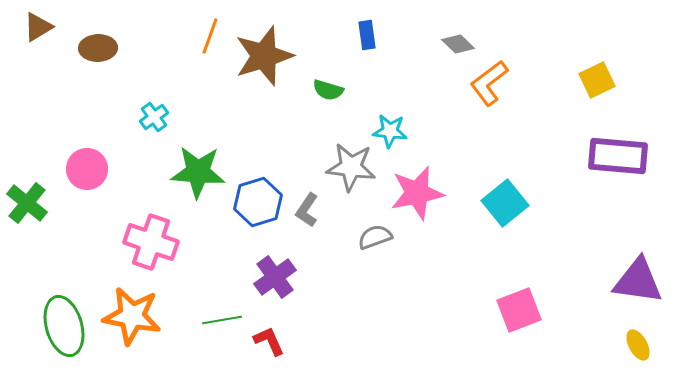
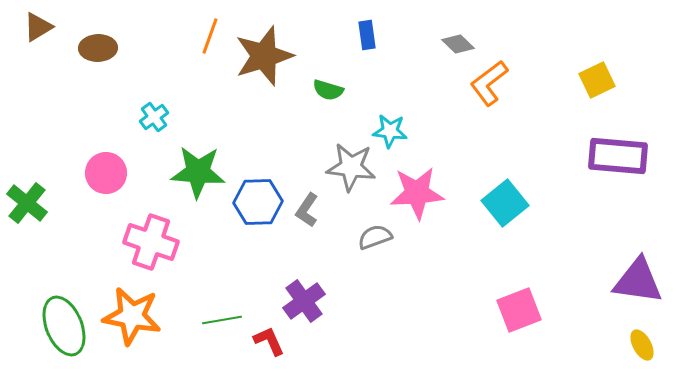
pink circle: moved 19 px right, 4 px down
pink star: rotated 8 degrees clockwise
blue hexagon: rotated 15 degrees clockwise
purple cross: moved 29 px right, 24 px down
green ellipse: rotated 6 degrees counterclockwise
yellow ellipse: moved 4 px right
